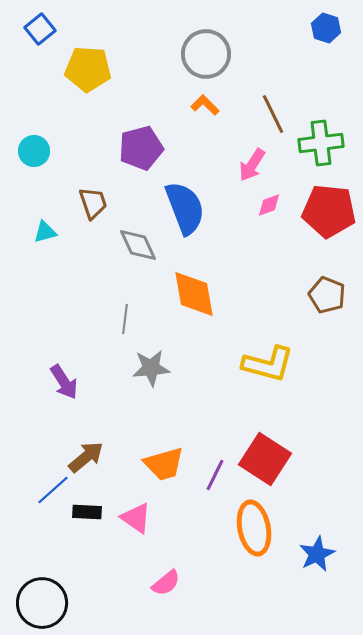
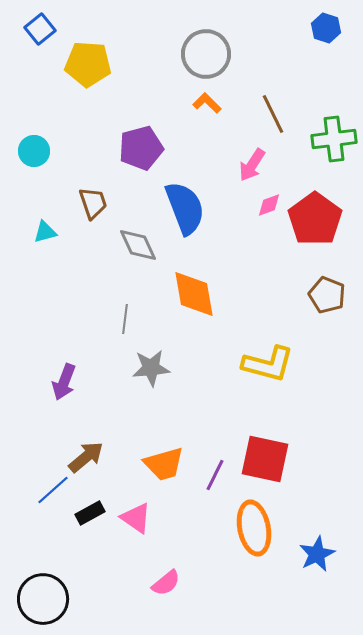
yellow pentagon: moved 5 px up
orange L-shape: moved 2 px right, 2 px up
green cross: moved 13 px right, 4 px up
red pentagon: moved 14 px left, 8 px down; rotated 30 degrees clockwise
purple arrow: rotated 54 degrees clockwise
red square: rotated 21 degrees counterclockwise
black rectangle: moved 3 px right, 1 px down; rotated 32 degrees counterclockwise
black circle: moved 1 px right, 4 px up
